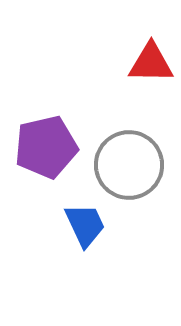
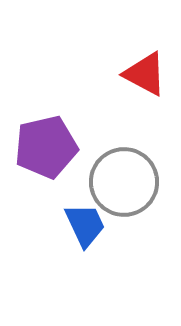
red triangle: moved 6 px left, 11 px down; rotated 27 degrees clockwise
gray circle: moved 5 px left, 17 px down
